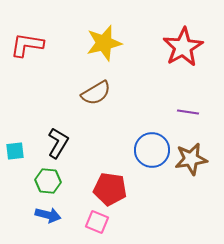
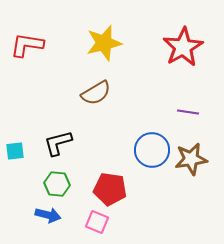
black L-shape: rotated 136 degrees counterclockwise
green hexagon: moved 9 px right, 3 px down
